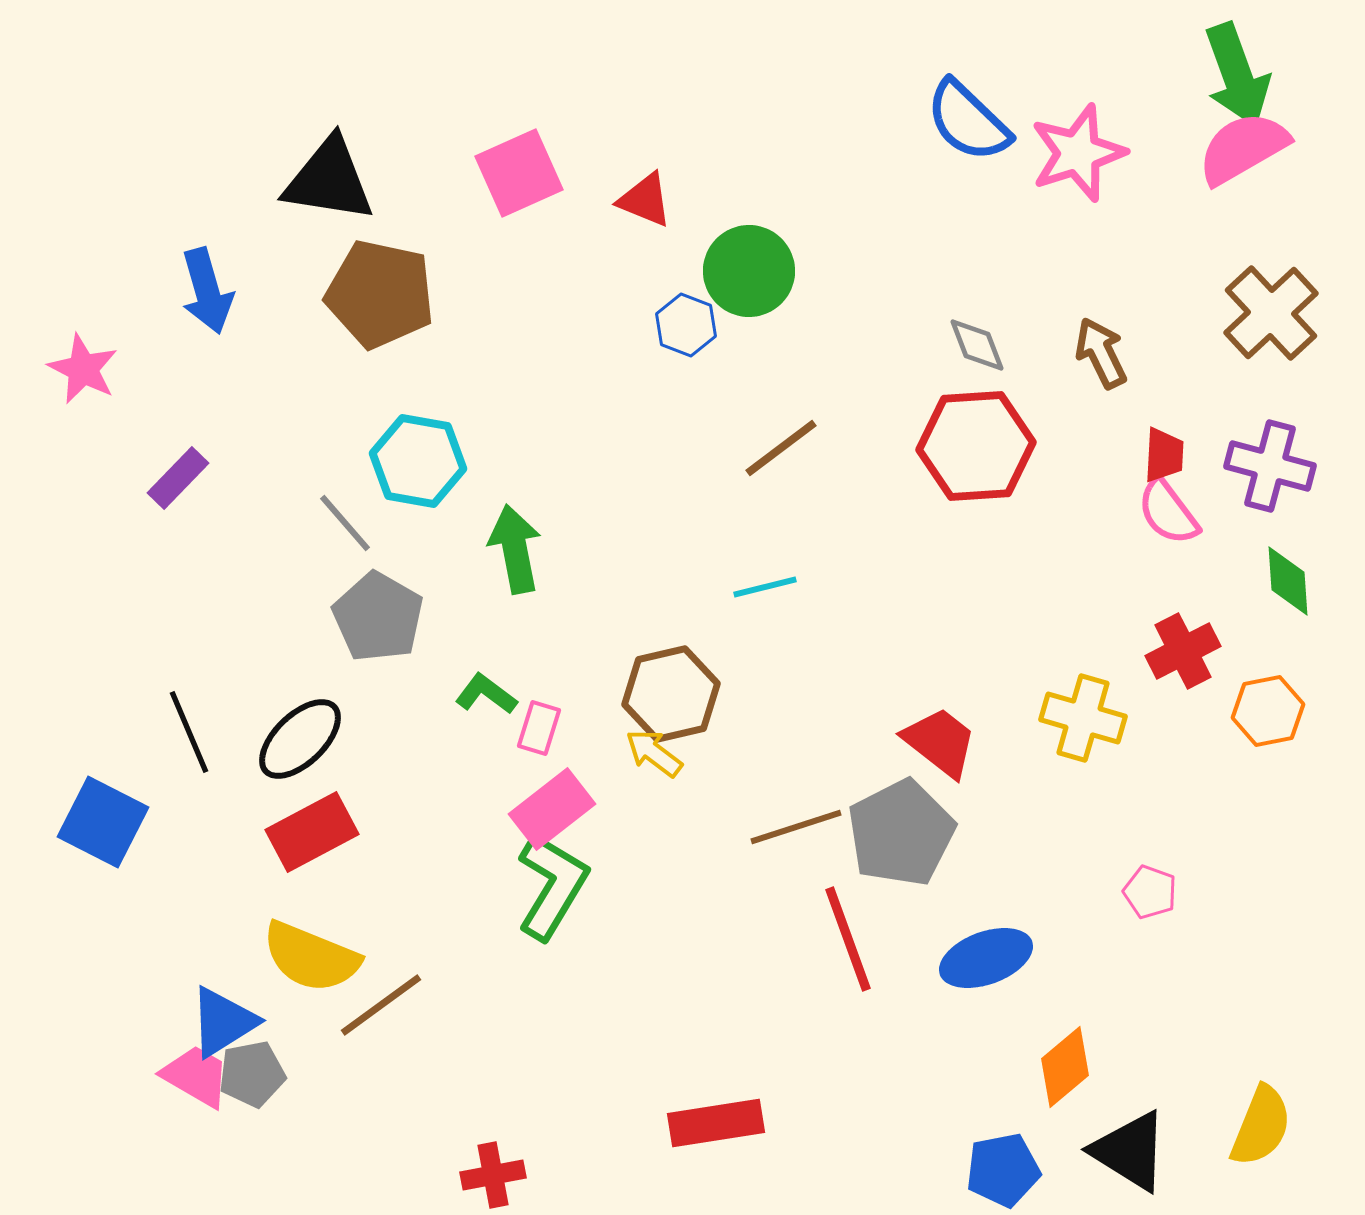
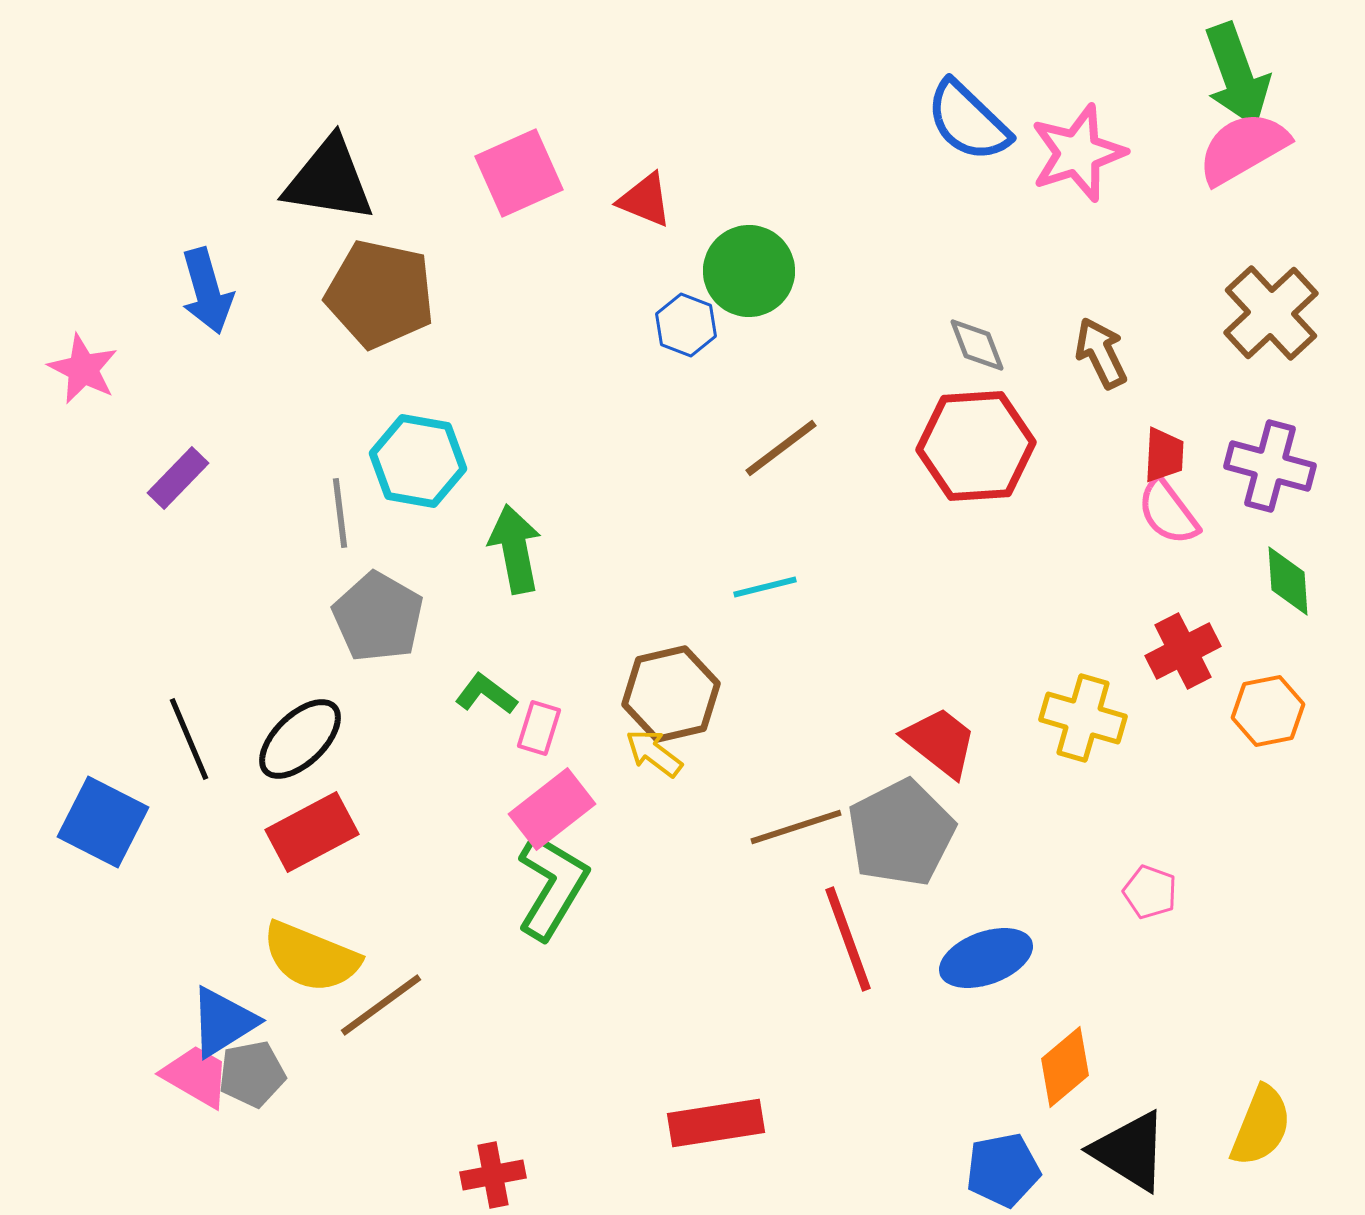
gray line at (345, 523): moved 5 px left, 10 px up; rotated 34 degrees clockwise
black line at (189, 732): moved 7 px down
